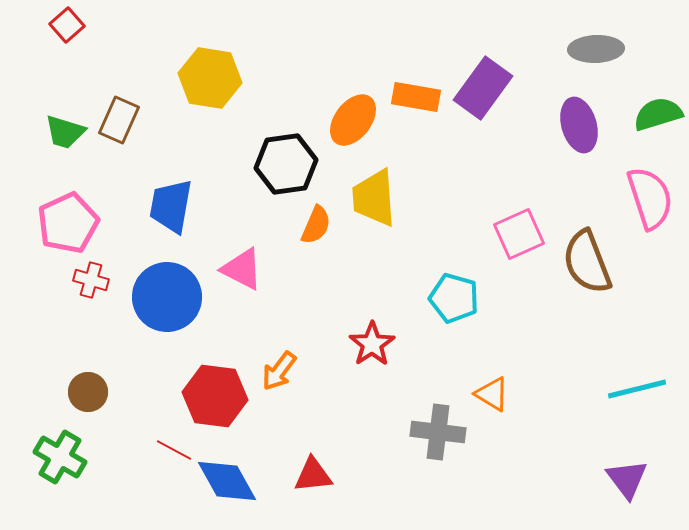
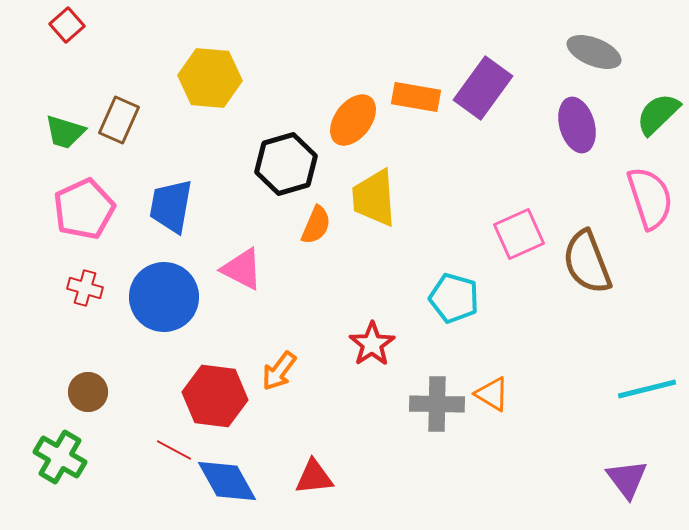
gray ellipse: moved 2 px left, 3 px down; rotated 24 degrees clockwise
yellow hexagon: rotated 4 degrees counterclockwise
green semicircle: rotated 27 degrees counterclockwise
purple ellipse: moved 2 px left
black hexagon: rotated 8 degrees counterclockwise
pink pentagon: moved 16 px right, 14 px up
red cross: moved 6 px left, 8 px down
blue circle: moved 3 px left
cyan line: moved 10 px right
gray cross: moved 1 px left, 28 px up; rotated 6 degrees counterclockwise
red triangle: moved 1 px right, 2 px down
